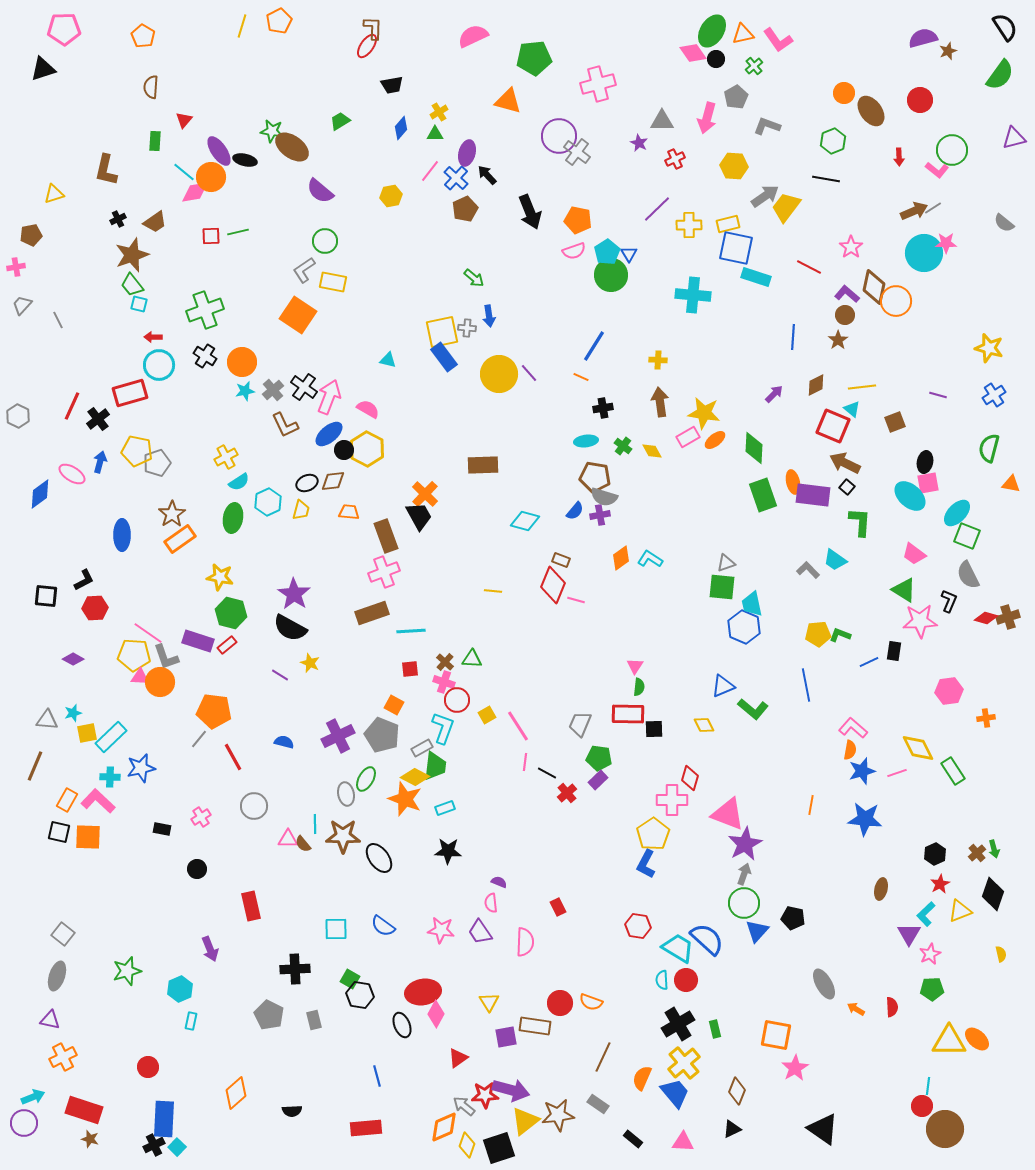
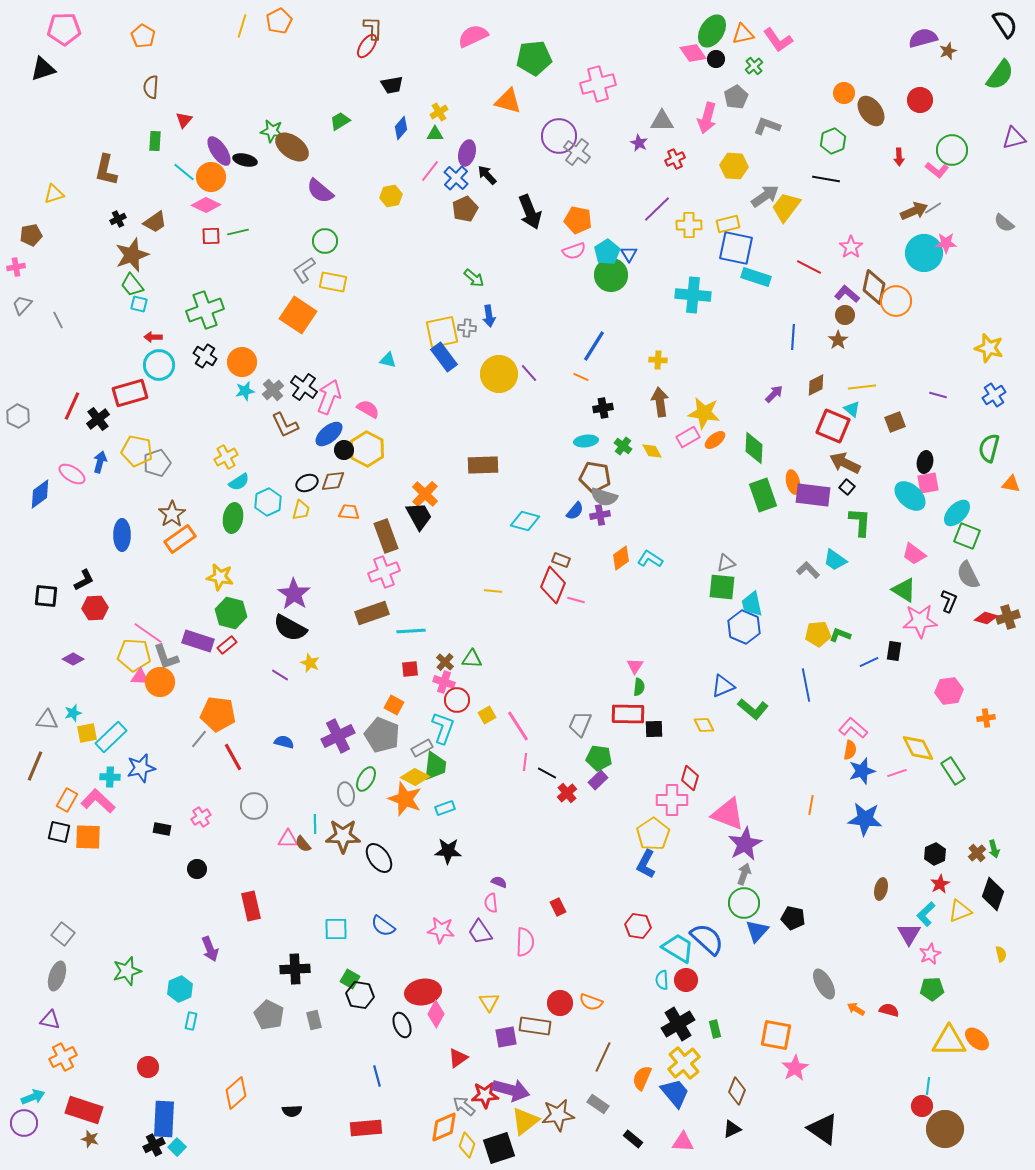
black semicircle at (1005, 27): moved 3 px up
pink diamond at (195, 192): moved 11 px right, 13 px down; rotated 36 degrees clockwise
orange pentagon at (214, 711): moved 4 px right, 3 px down
red semicircle at (892, 1007): moved 3 px left, 3 px down; rotated 72 degrees counterclockwise
